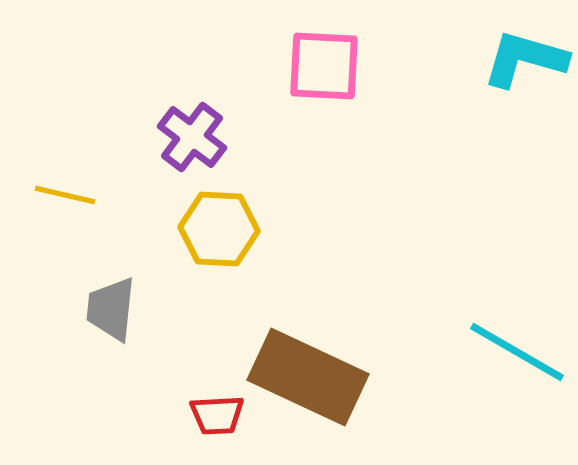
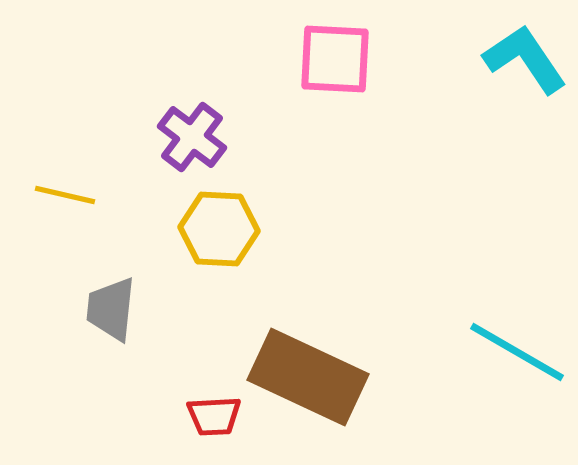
cyan L-shape: rotated 40 degrees clockwise
pink square: moved 11 px right, 7 px up
red trapezoid: moved 3 px left, 1 px down
